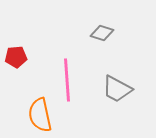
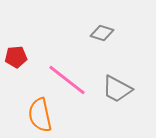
pink line: rotated 48 degrees counterclockwise
